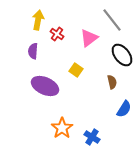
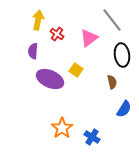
black ellipse: rotated 30 degrees clockwise
purple ellipse: moved 5 px right, 7 px up
